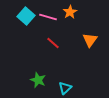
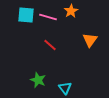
orange star: moved 1 px right, 1 px up
cyan square: moved 1 px up; rotated 36 degrees counterclockwise
red line: moved 3 px left, 2 px down
cyan triangle: rotated 24 degrees counterclockwise
